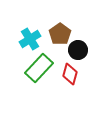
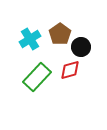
black circle: moved 3 px right, 3 px up
green rectangle: moved 2 px left, 9 px down
red diamond: moved 4 px up; rotated 60 degrees clockwise
